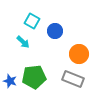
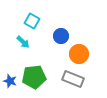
blue circle: moved 6 px right, 5 px down
